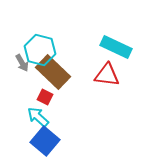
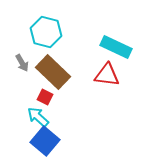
cyan hexagon: moved 6 px right, 18 px up
